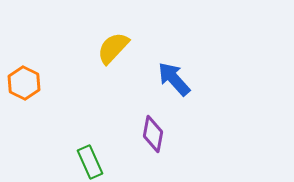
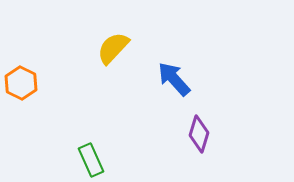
orange hexagon: moved 3 px left
purple diamond: moved 46 px right; rotated 6 degrees clockwise
green rectangle: moved 1 px right, 2 px up
